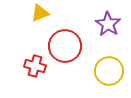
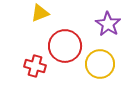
yellow circle: moved 9 px left, 7 px up
